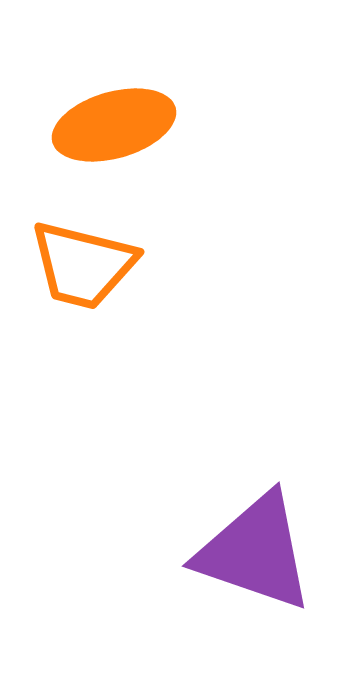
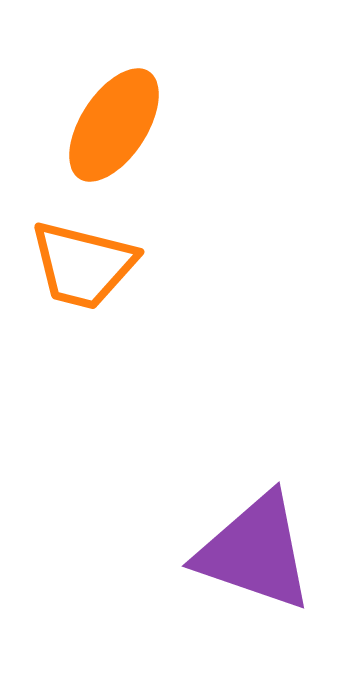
orange ellipse: rotated 41 degrees counterclockwise
